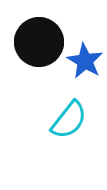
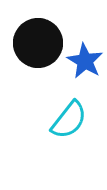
black circle: moved 1 px left, 1 px down
